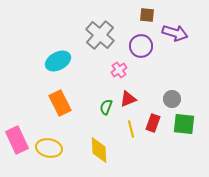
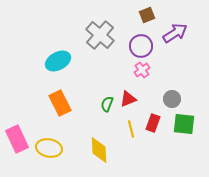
brown square: rotated 28 degrees counterclockwise
purple arrow: rotated 50 degrees counterclockwise
pink cross: moved 23 px right
green semicircle: moved 1 px right, 3 px up
pink rectangle: moved 1 px up
